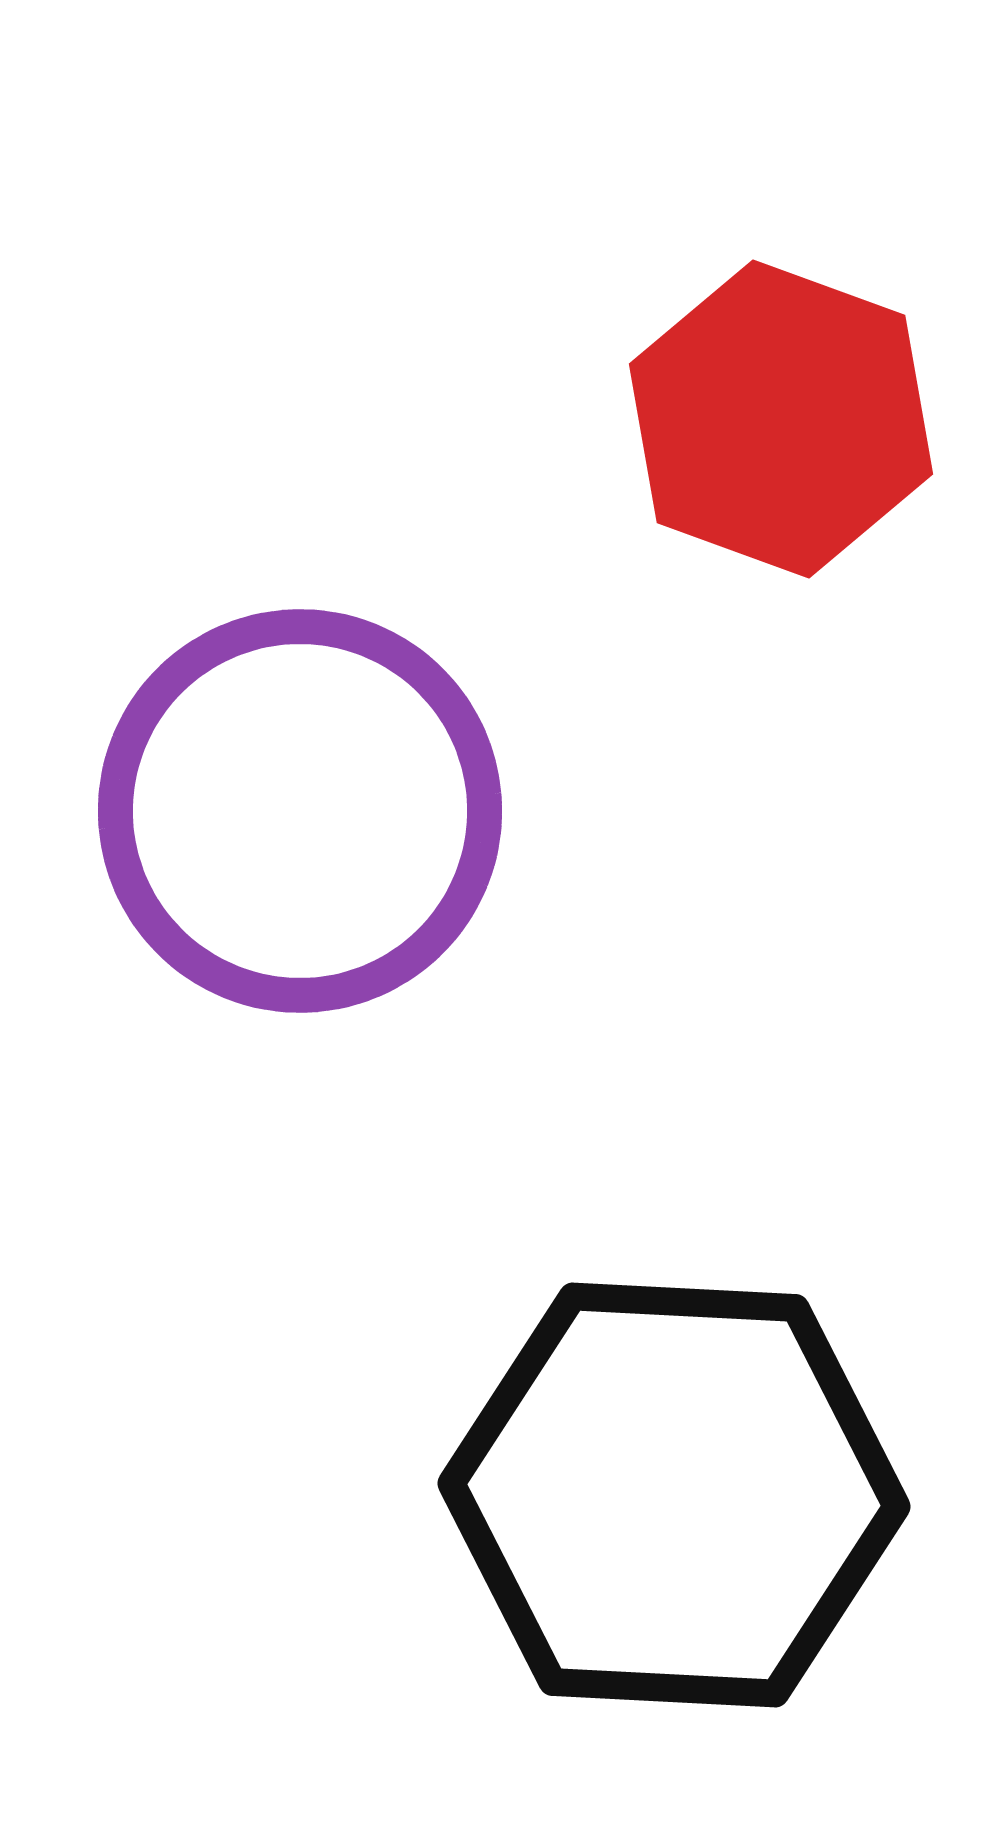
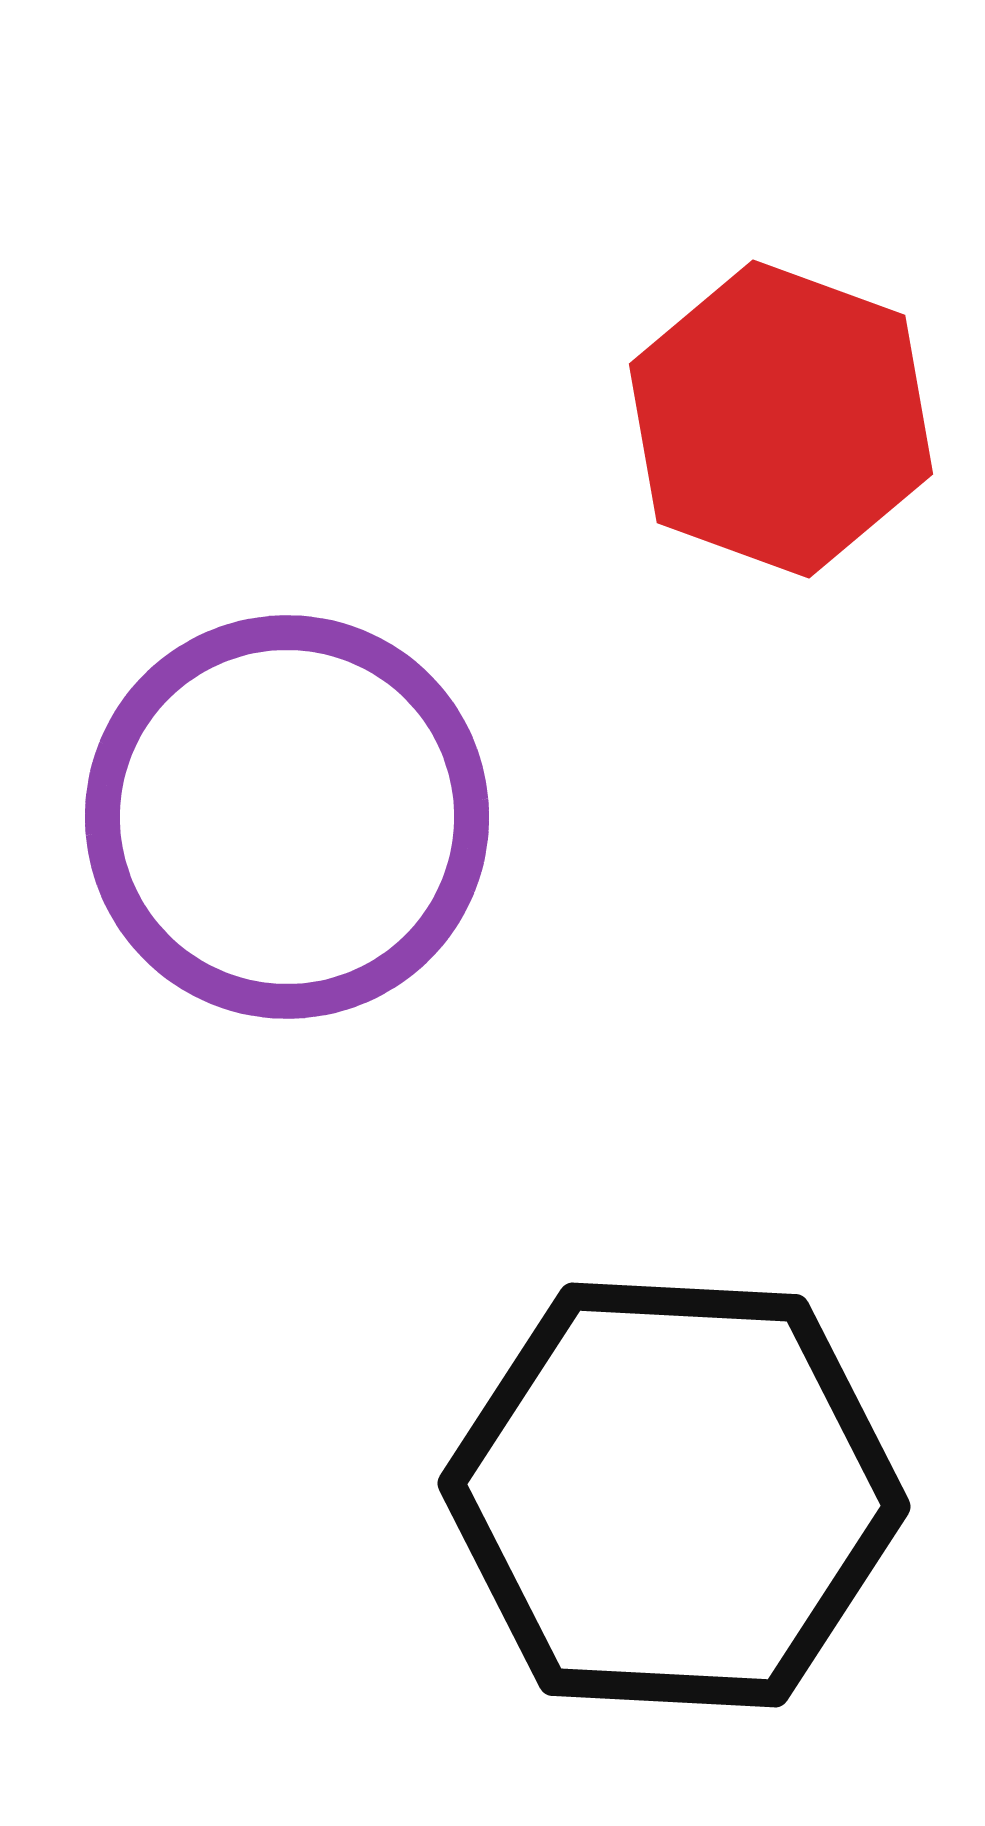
purple circle: moved 13 px left, 6 px down
